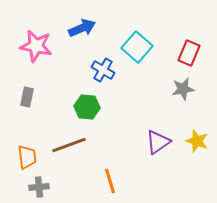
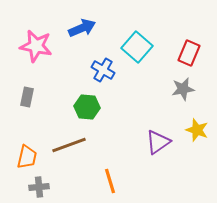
yellow star: moved 11 px up
orange trapezoid: rotated 20 degrees clockwise
